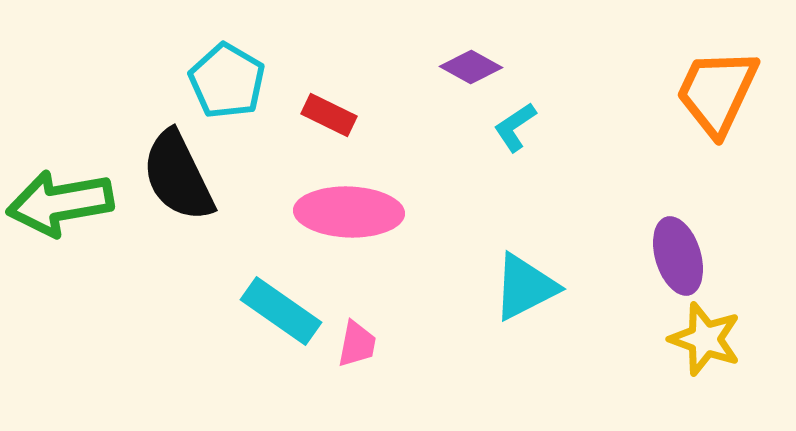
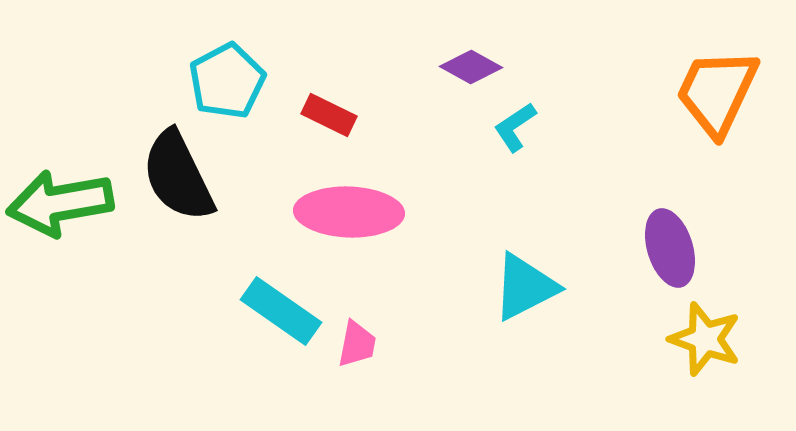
cyan pentagon: rotated 14 degrees clockwise
purple ellipse: moved 8 px left, 8 px up
